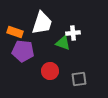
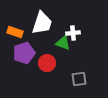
purple pentagon: moved 1 px right, 2 px down; rotated 25 degrees counterclockwise
red circle: moved 3 px left, 8 px up
